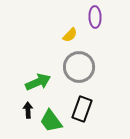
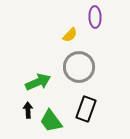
black rectangle: moved 4 px right
